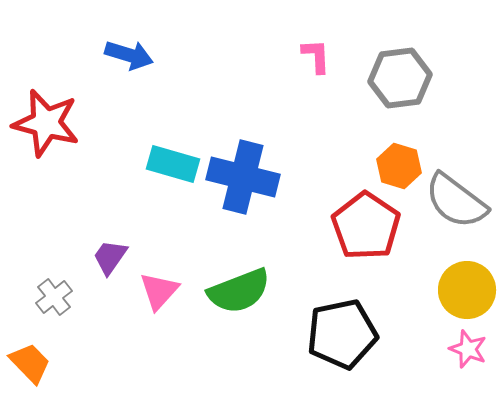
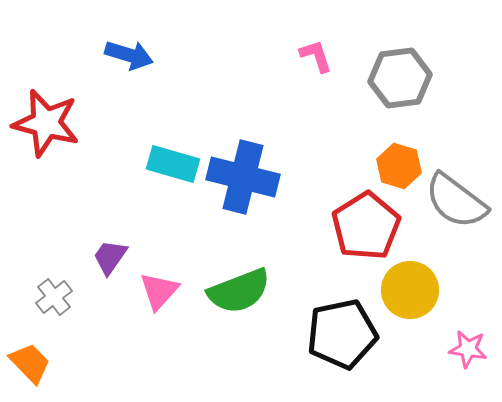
pink L-shape: rotated 15 degrees counterclockwise
red pentagon: rotated 6 degrees clockwise
yellow circle: moved 57 px left
pink star: rotated 12 degrees counterclockwise
